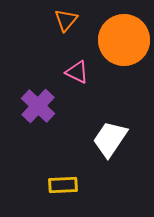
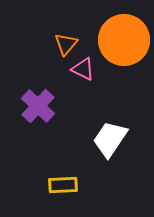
orange triangle: moved 24 px down
pink triangle: moved 6 px right, 3 px up
